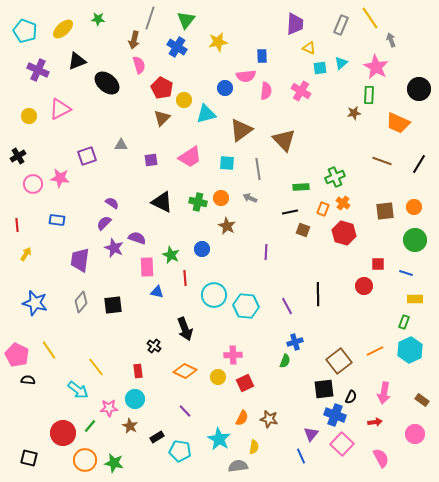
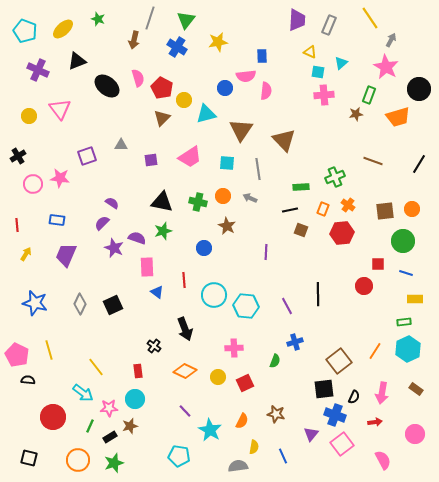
green star at (98, 19): rotated 16 degrees clockwise
purple trapezoid at (295, 24): moved 2 px right, 4 px up
gray rectangle at (341, 25): moved 12 px left
gray arrow at (391, 40): rotated 48 degrees clockwise
yellow triangle at (309, 48): moved 1 px right, 4 px down
pink semicircle at (139, 65): moved 1 px left, 13 px down
pink star at (376, 67): moved 10 px right
cyan square at (320, 68): moved 2 px left, 4 px down; rotated 16 degrees clockwise
black ellipse at (107, 83): moved 3 px down
pink cross at (301, 91): moved 23 px right, 4 px down; rotated 36 degrees counterclockwise
green rectangle at (369, 95): rotated 18 degrees clockwise
pink triangle at (60, 109): rotated 40 degrees counterclockwise
brown star at (354, 113): moved 2 px right, 1 px down
orange trapezoid at (398, 123): moved 6 px up; rotated 40 degrees counterclockwise
brown triangle at (241, 130): rotated 20 degrees counterclockwise
brown line at (382, 161): moved 9 px left
orange circle at (221, 198): moved 2 px right, 2 px up
black triangle at (162, 202): rotated 15 degrees counterclockwise
orange cross at (343, 203): moved 5 px right, 2 px down
orange circle at (414, 207): moved 2 px left, 2 px down
black line at (290, 212): moved 2 px up
purple semicircle at (104, 223): moved 2 px left
brown square at (303, 230): moved 2 px left
red hexagon at (344, 233): moved 2 px left; rotated 20 degrees counterclockwise
green circle at (415, 240): moved 12 px left, 1 px down
blue circle at (202, 249): moved 2 px right, 1 px up
green star at (171, 255): moved 8 px left, 24 px up; rotated 30 degrees clockwise
purple trapezoid at (80, 260): moved 14 px left, 5 px up; rotated 15 degrees clockwise
red line at (185, 278): moved 1 px left, 2 px down
blue triangle at (157, 292): rotated 24 degrees clockwise
gray diamond at (81, 302): moved 1 px left, 2 px down; rotated 15 degrees counterclockwise
black square at (113, 305): rotated 18 degrees counterclockwise
green rectangle at (404, 322): rotated 64 degrees clockwise
yellow line at (49, 350): rotated 18 degrees clockwise
cyan hexagon at (410, 350): moved 2 px left, 1 px up
orange line at (375, 351): rotated 30 degrees counterclockwise
pink cross at (233, 355): moved 1 px right, 7 px up
green semicircle at (285, 361): moved 10 px left
cyan arrow at (78, 390): moved 5 px right, 3 px down
pink arrow at (384, 393): moved 2 px left
black semicircle at (351, 397): moved 3 px right
brown rectangle at (422, 400): moved 6 px left, 11 px up
orange semicircle at (242, 418): moved 3 px down
brown star at (269, 419): moved 7 px right, 5 px up
green line at (90, 426): rotated 16 degrees counterclockwise
brown star at (130, 426): rotated 28 degrees clockwise
red circle at (63, 433): moved 10 px left, 16 px up
black rectangle at (157, 437): moved 47 px left
cyan star at (219, 439): moved 9 px left, 9 px up
pink square at (342, 444): rotated 10 degrees clockwise
cyan pentagon at (180, 451): moved 1 px left, 5 px down
blue line at (301, 456): moved 18 px left
pink semicircle at (381, 458): moved 2 px right, 2 px down
orange circle at (85, 460): moved 7 px left
green star at (114, 463): rotated 30 degrees counterclockwise
